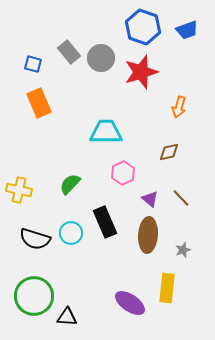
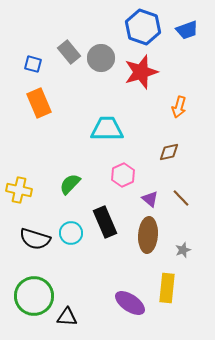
cyan trapezoid: moved 1 px right, 3 px up
pink hexagon: moved 2 px down
